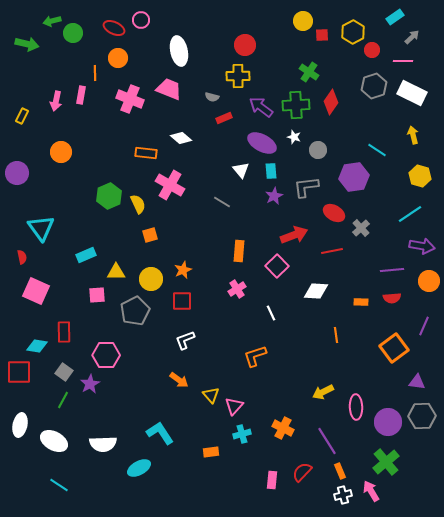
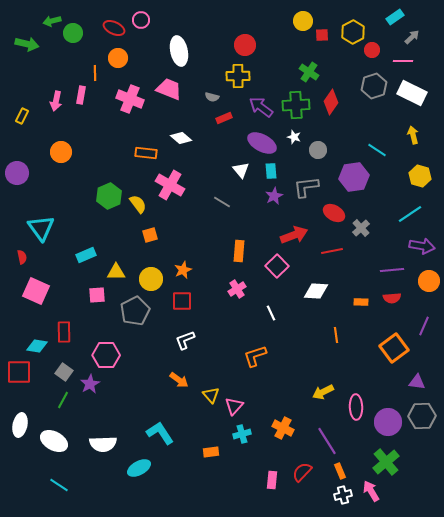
yellow semicircle at (138, 204): rotated 12 degrees counterclockwise
